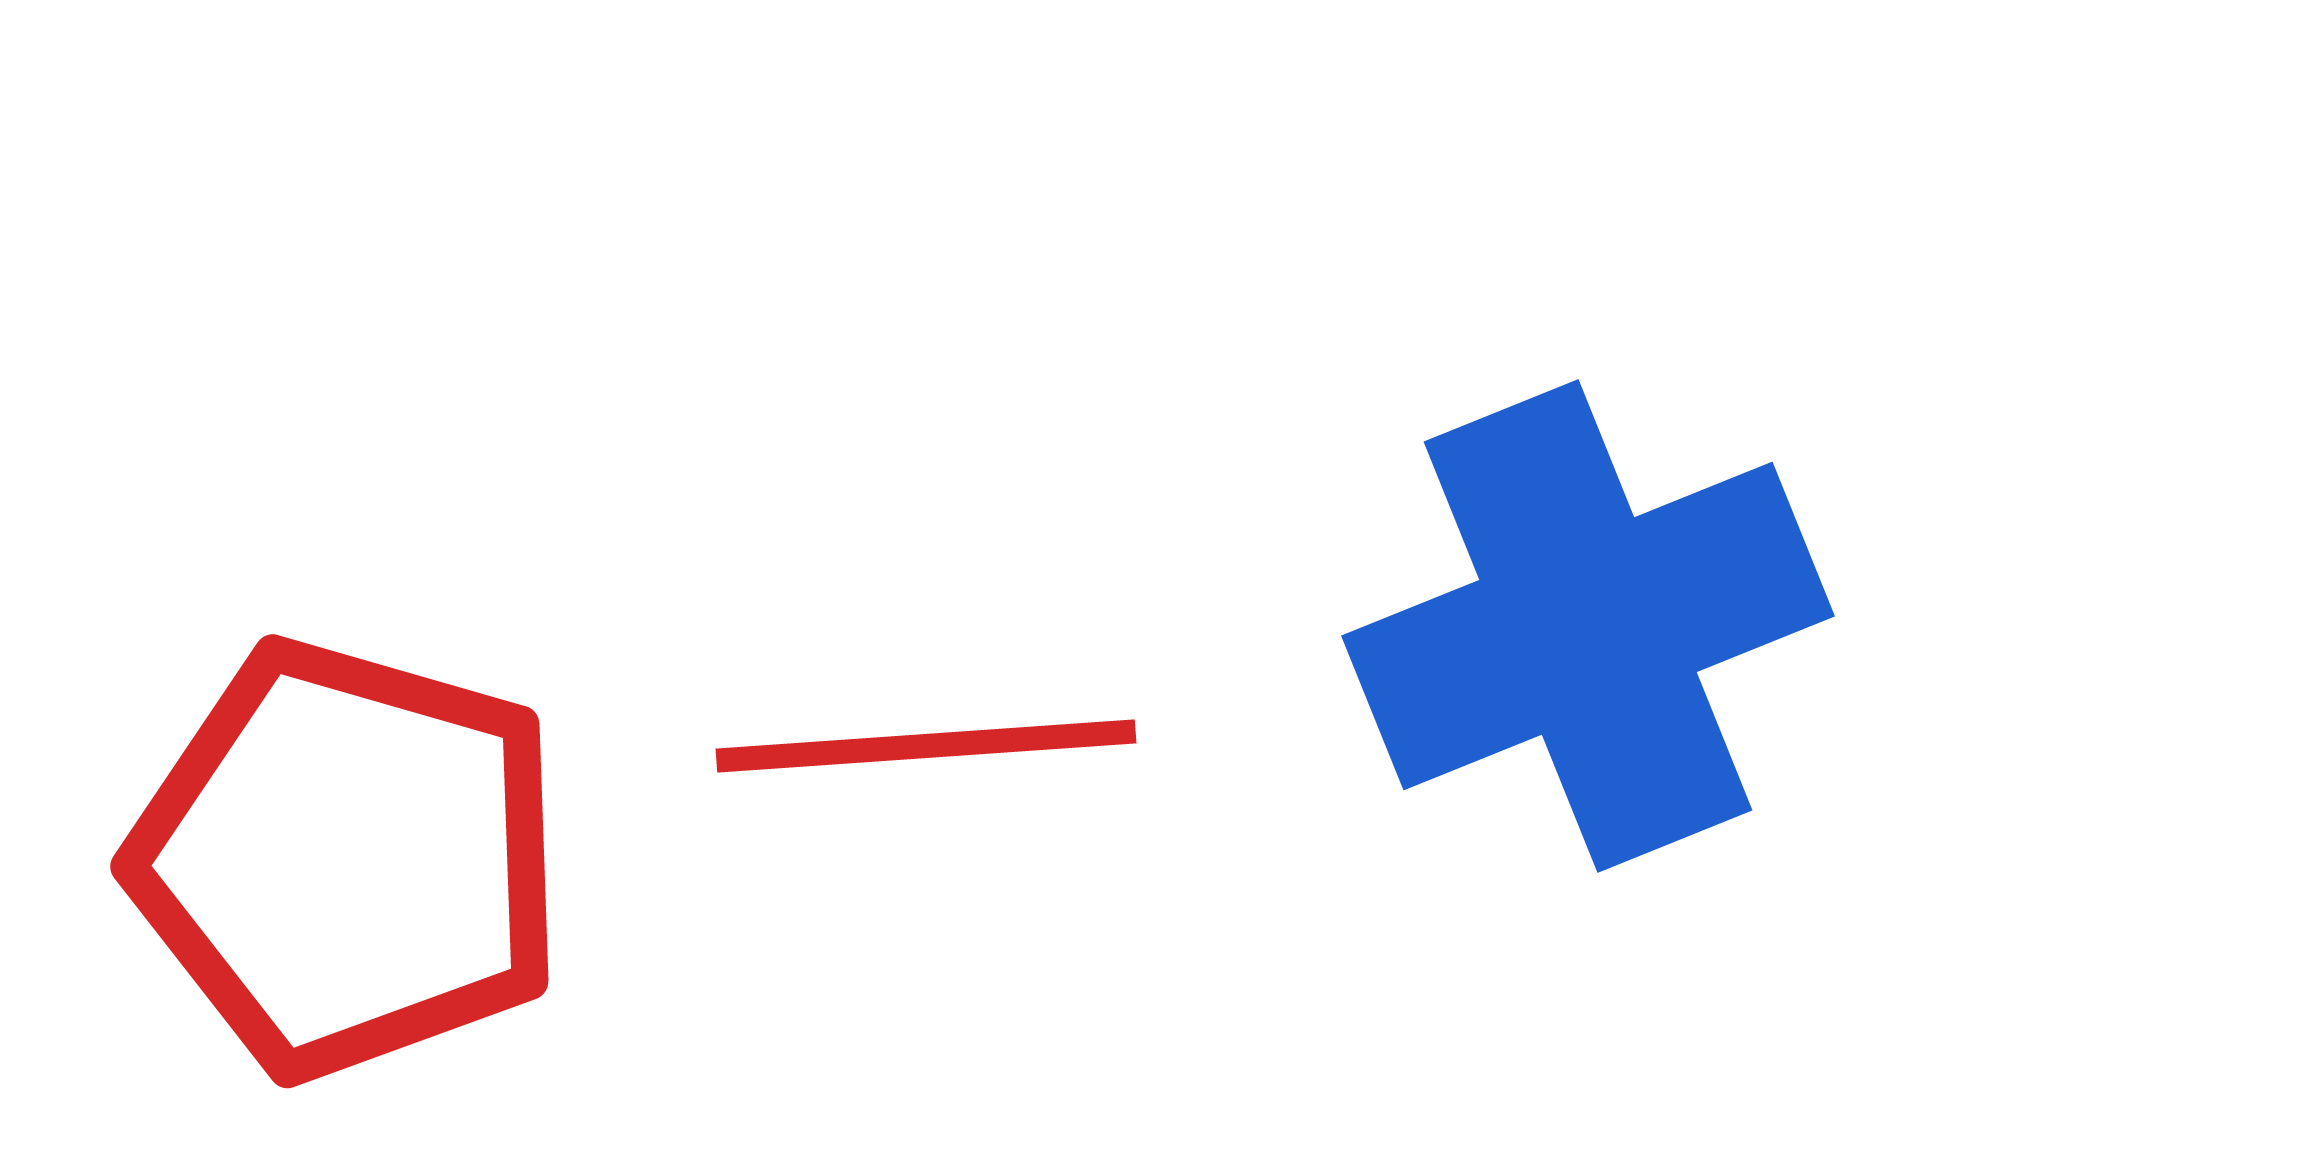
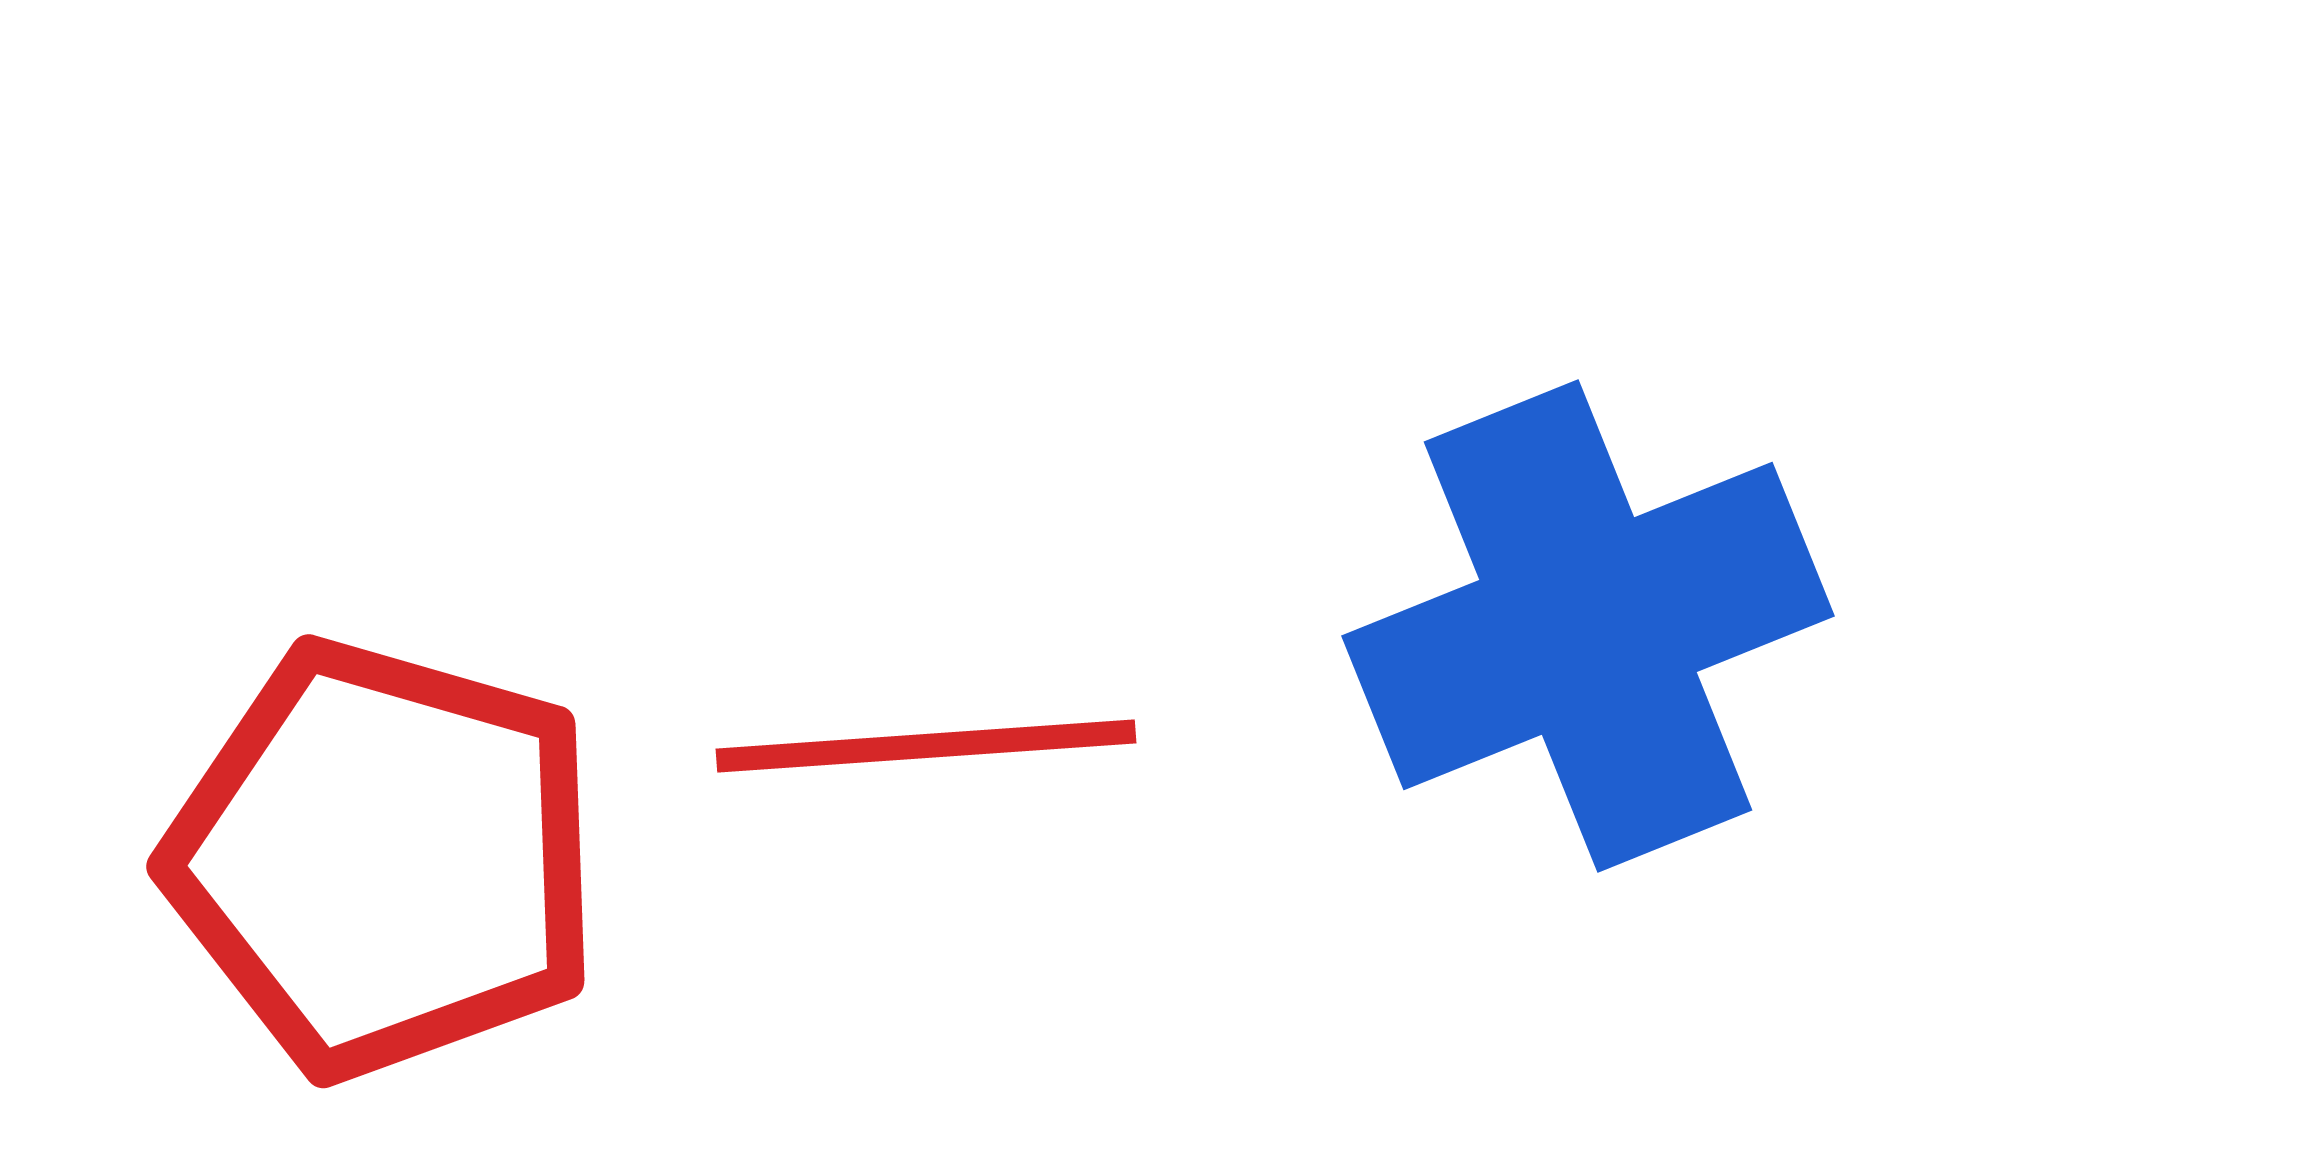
red pentagon: moved 36 px right
